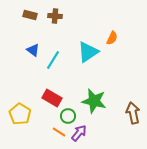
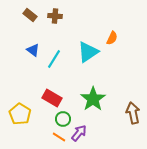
brown rectangle: rotated 24 degrees clockwise
cyan line: moved 1 px right, 1 px up
green star: moved 1 px left, 2 px up; rotated 25 degrees clockwise
green circle: moved 5 px left, 3 px down
orange line: moved 5 px down
